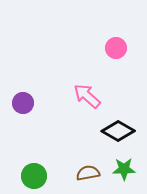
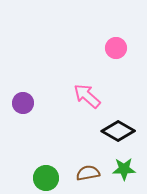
green circle: moved 12 px right, 2 px down
